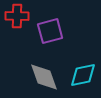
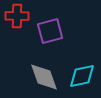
cyan diamond: moved 1 px left, 1 px down
